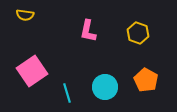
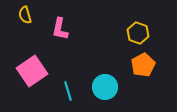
yellow semicircle: rotated 66 degrees clockwise
pink L-shape: moved 28 px left, 2 px up
orange pentagon: moved 3 px left, 15 px up; rotated 15 degrees clockwise
cyan line: moved 1 px right, 2 px up
